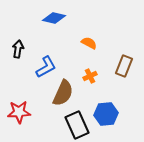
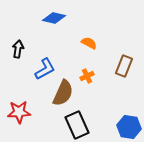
blue L-shape: moved 1 px left, 2 px down
orange cross: moved 3 px left
blue hexagon: moved 23 px right, 13 px down; rotated 15 degrees clockwise
